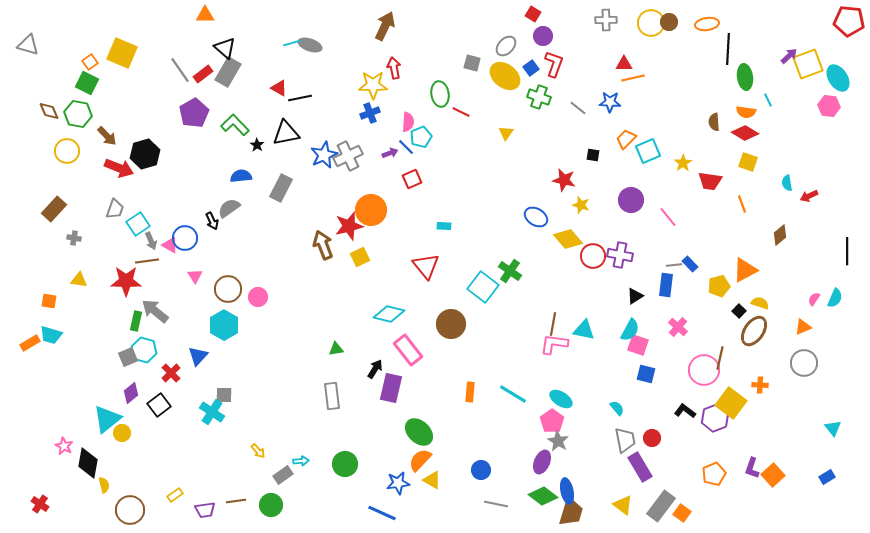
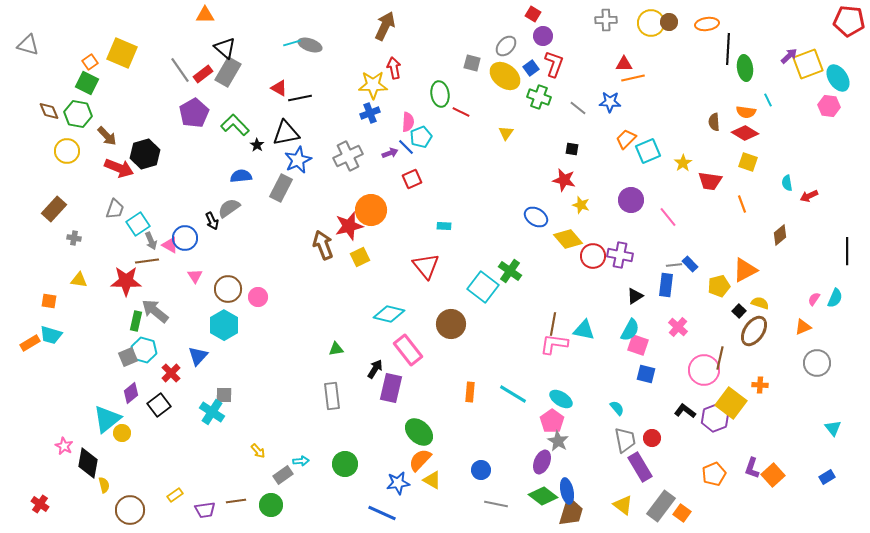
green ellipse at (745, 77): moved 9 px up
blue star at (324, 155): moved 26 px left, 5 px down
black square at (593, 155): moved 21 px left, 6 px up
gray circle at (804, 363): moved 13 px right
